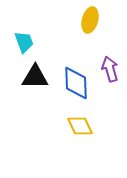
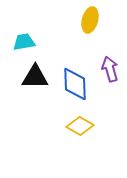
cyan trapezoid: rotated 80 degrees counterclockwise
blue diamond: moved 1 px left, 1 px down
yellow diamond: rotated 36 degrees counterclockwise
